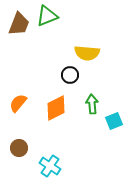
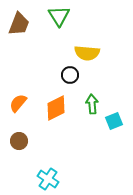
green triangle: moved 12 px right; rotated 40 degrees counterclockwise
brown circle: moved 7 px up
cyan cross: moved 2 px left, 13 px down
